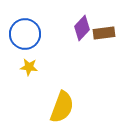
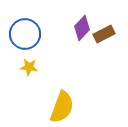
brown rectangle: moved 1 px down; rotated 20 degrees counterclockwise
